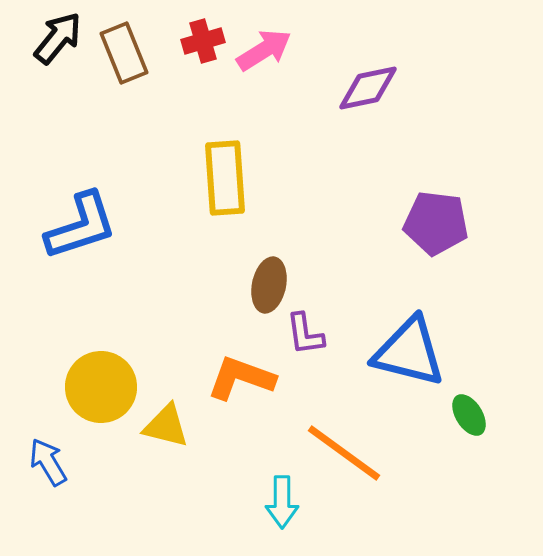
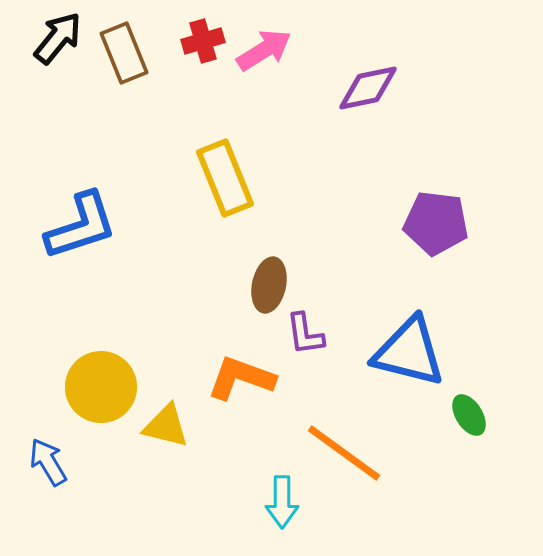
yellow rectangle: rotated 18 degrees counterclockwise
